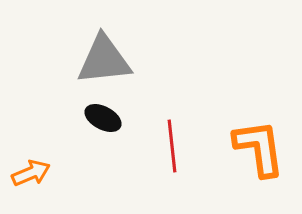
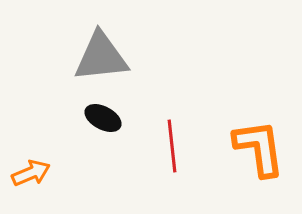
gray triangle: moved 3 px left, 3 px up
